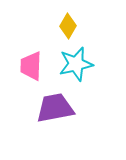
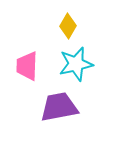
pink trapezoid: moved 4 px left
purple trapezoid: moved 4 px right, 1 px up
